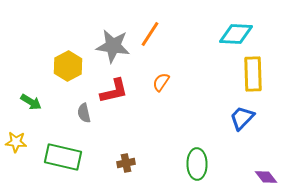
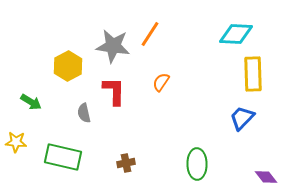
red L-shape: rotated 76 degrees counterclockwise
